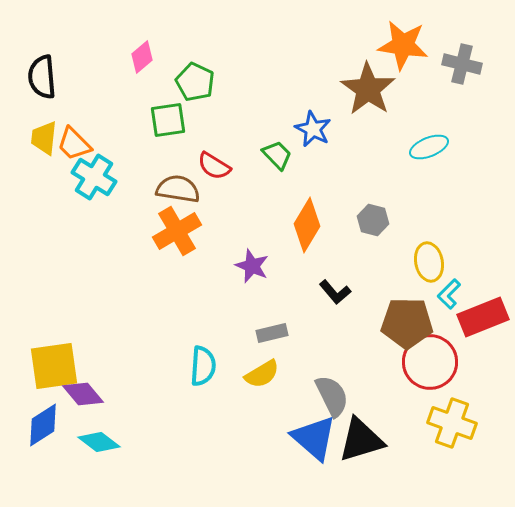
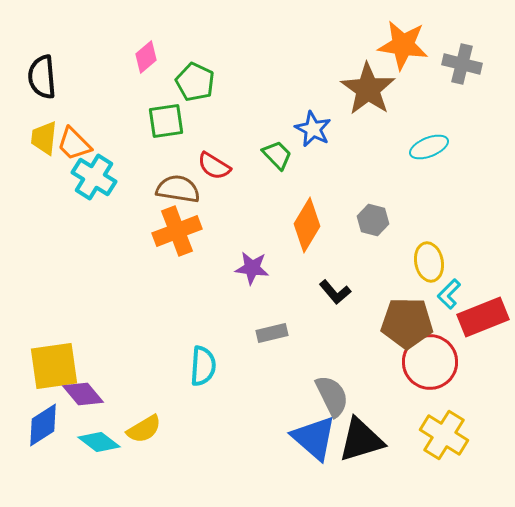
pink diamond: moved 4 px right
green square: moved 2 px left, 1 px down
orange cross: rotated 9 degrees clockwise
purple star: moved 2 px down; rotated 16 degrees counterclockwise
yellow semicircle: moved 118 px left, 55 px down
yellow cross: moved 8 px left, 12 px down; rotated 12 degrees clockwise
